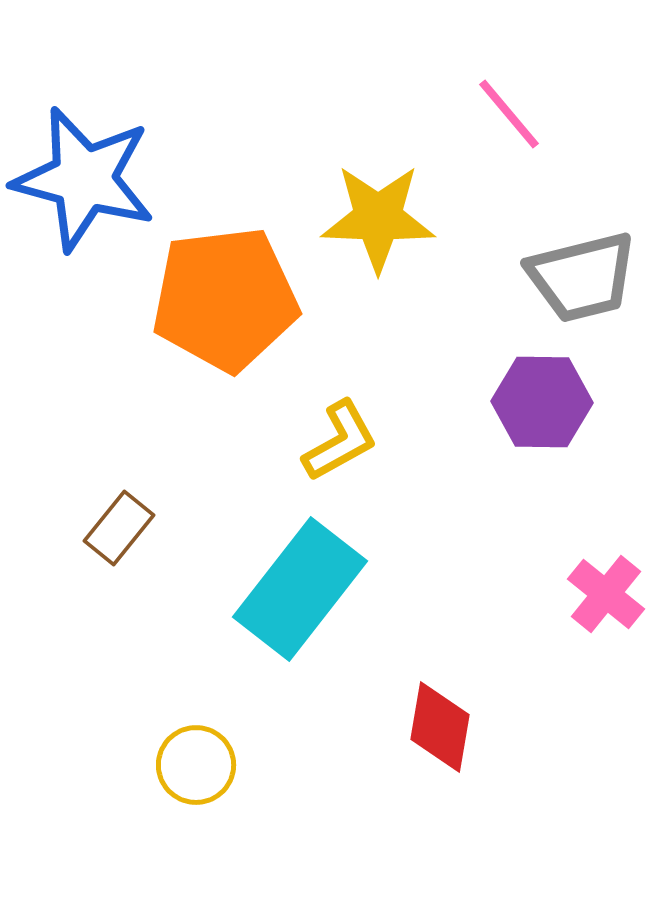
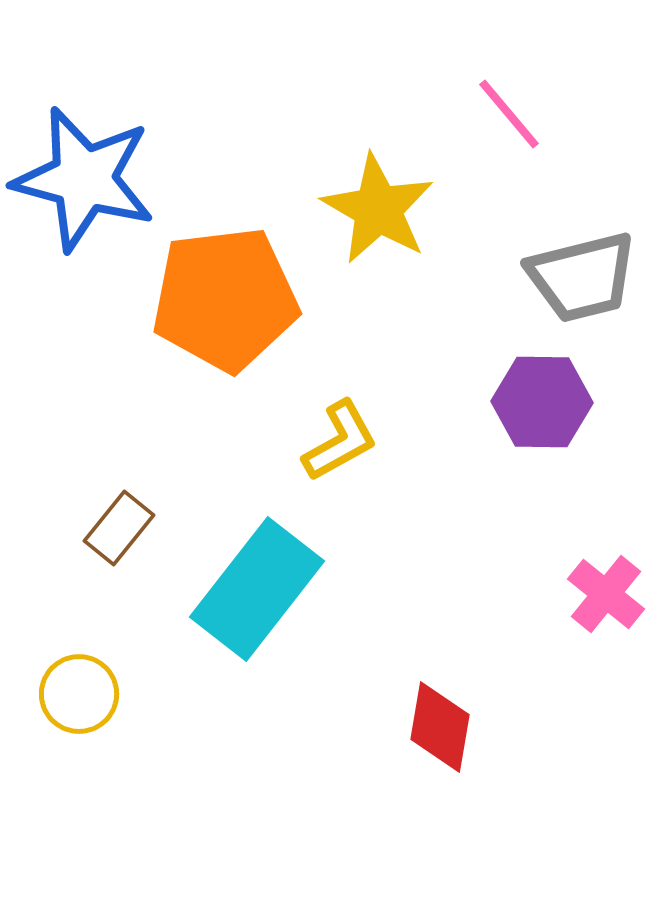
yellow star: moved 9 px up; rotated 28 degrees clockwise
cyan rectangle: moved 43 px left
yellow circle: moved 117 px left, 71 px up
